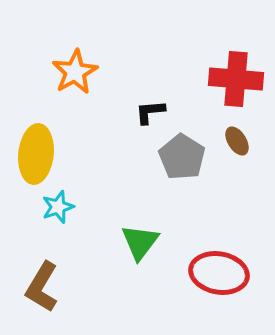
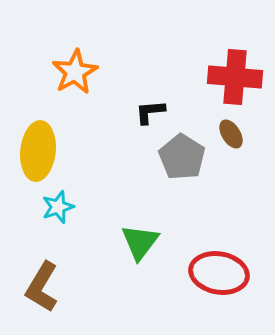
red cross: moved 1 px left, 2 px up
brown ellipse: moved 6 px left, 7 px up
yellow ellipse: moved 2 px right, 3 px up
